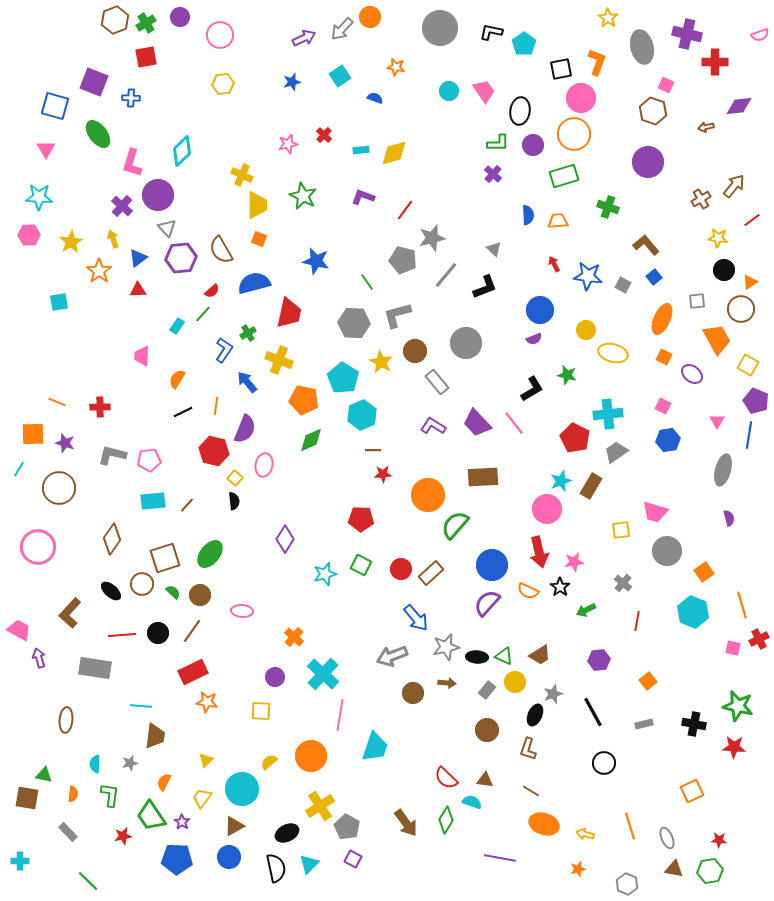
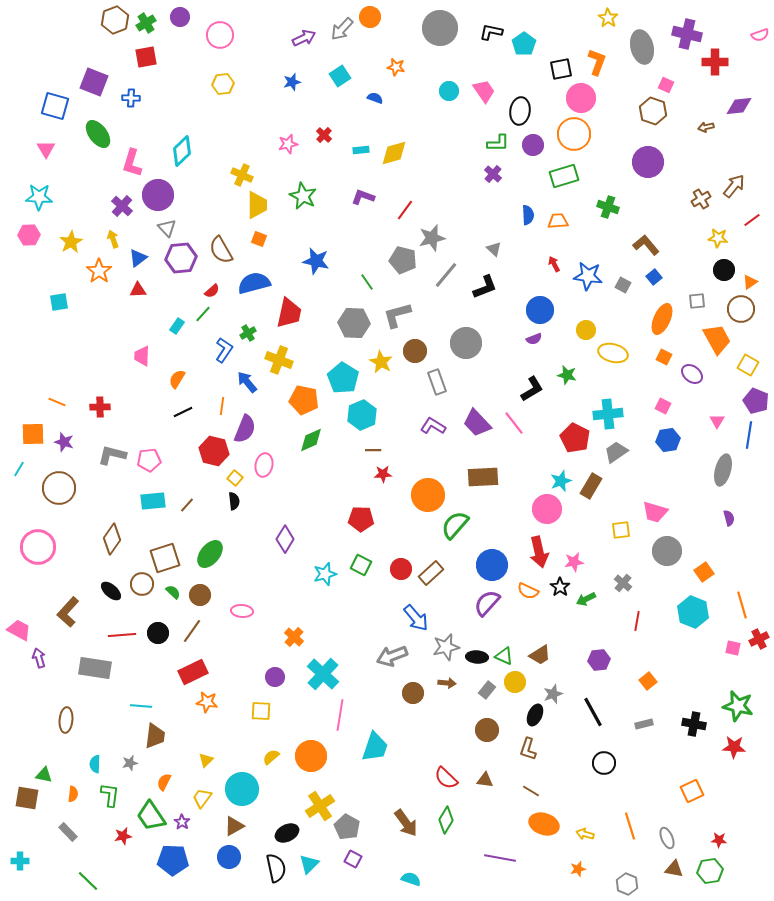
gray rectangle at (437, 382): rotated 20 degrees clockwise
orange line at (216, 406): moved 6 px right
purple star at (65, 443): moved 1 px left, 1 px up
green arrow at (586, 610): moved 11 px up
brown L-shape at (70, 613): moved 2 px left, 1 px up
yellow semicircle at (269, 762): moved 2 px right, 5 px up
cyan semicircle at (472, 802): moved 61 px left, 77 px down
blue pentagon at (177, 859): moved 4 px left, 1 px down
